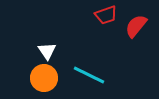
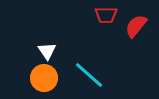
red trapezoid: rotated 20 degrees clockwise
cyan line: rotated 16 degrees clockwise
